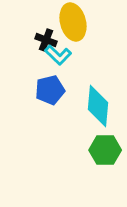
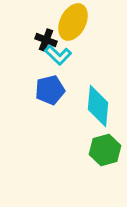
yellow ellipse: rotated 42 degrees clockwise
green hexagon: rotated 16 degrees counterclockwise
